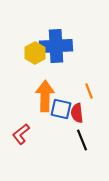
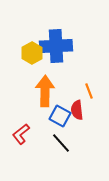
yellow hexagon: moved 3 px left
orange arrow: moved 5 px up
blue square: moved 1 px left, 7 px down; rotated 15 degrees clockwise
red semicircle: moved 3 px up
black line: moved 21 px left, 3 px down; rotated 20 degrees counterclockwise
